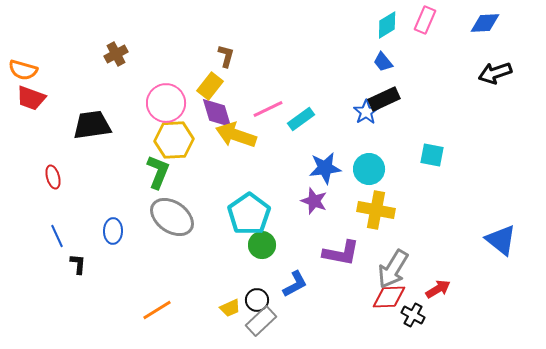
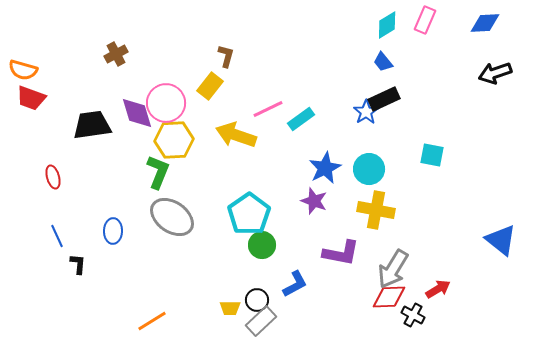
purple diamond at (217, 113): moved 80 px left
blue star at (325, 168): rotated 20 degrees counterclockwise
yellow trapezoid at (230, 308): rotated 25 degrees clockwise
orange line at (157, 310): moved 5 px left, 11 px down
